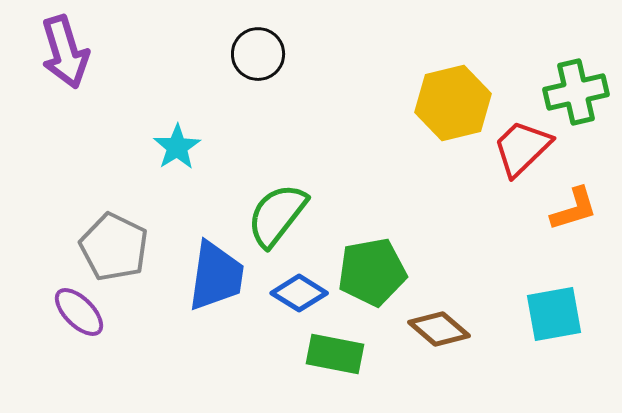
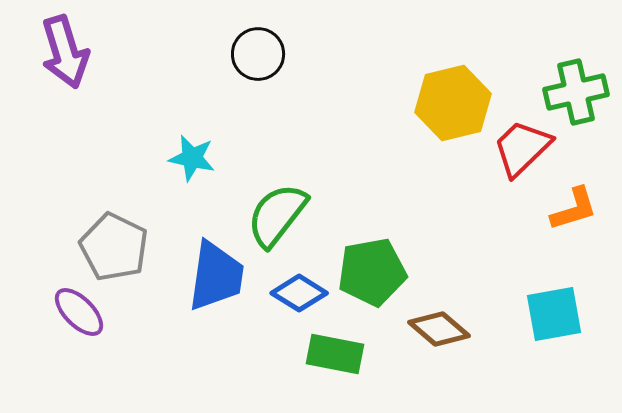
cyan star: moved 15 px right, 11 px down; rotated 27 degrees counterclockwise
